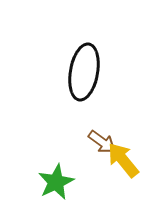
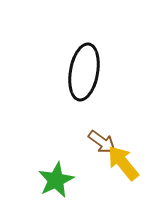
yellow arrow: moved 3 px down
green star: moved 2 px up
